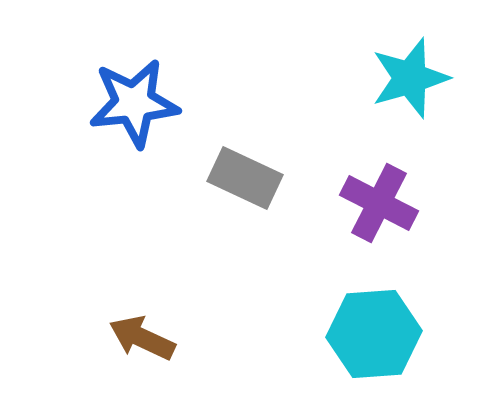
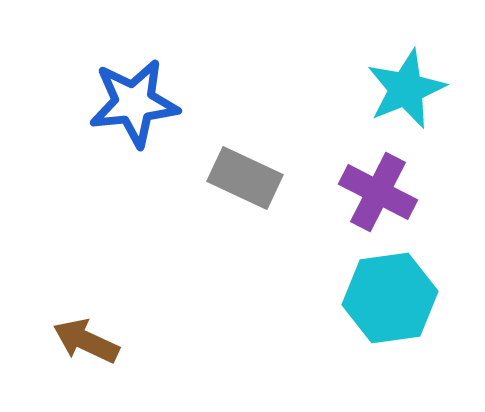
cyan star: moved 4 px left, 11 px down; rotated 6 degrees counterclockwise
purple cross: moved 1 px left, 11 px up
cyan hexagon: moved 16 px right, 36 px up; rotated 4 degrees counterclockwise
brown arrow: moved 56 px left, 3 px down
